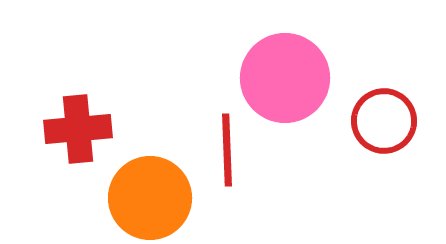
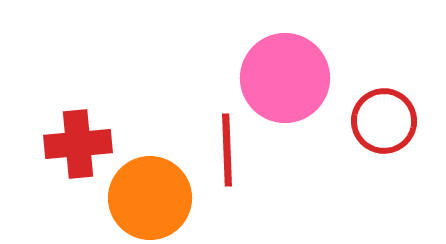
red cross: moved 15 px down
